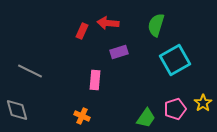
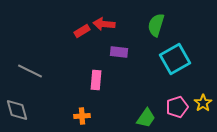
red arrow: moved 4 px left, 1 px down
red rectangle: rotated 35 degrees clockwise
purple rectangle: rotated 24 degrees clockwise
cyan square: moved 1 px up
pink rectangle: moved 1 px right
pink pentagon: moved 2 px right, 2 px up
orange cross: rotated 28 degrees counterclockwise
